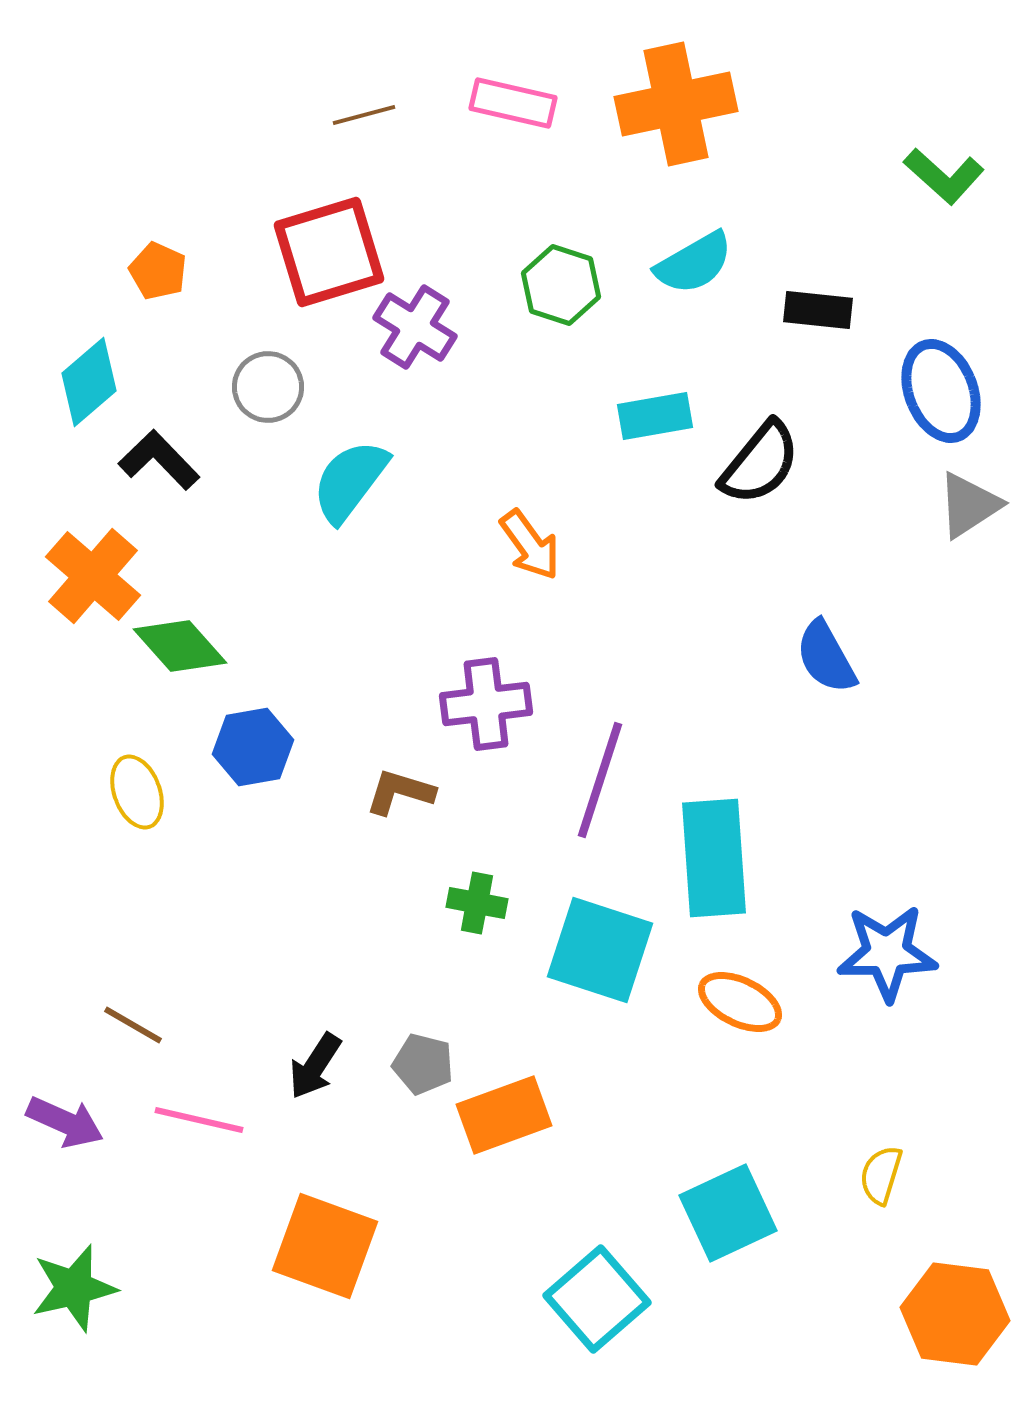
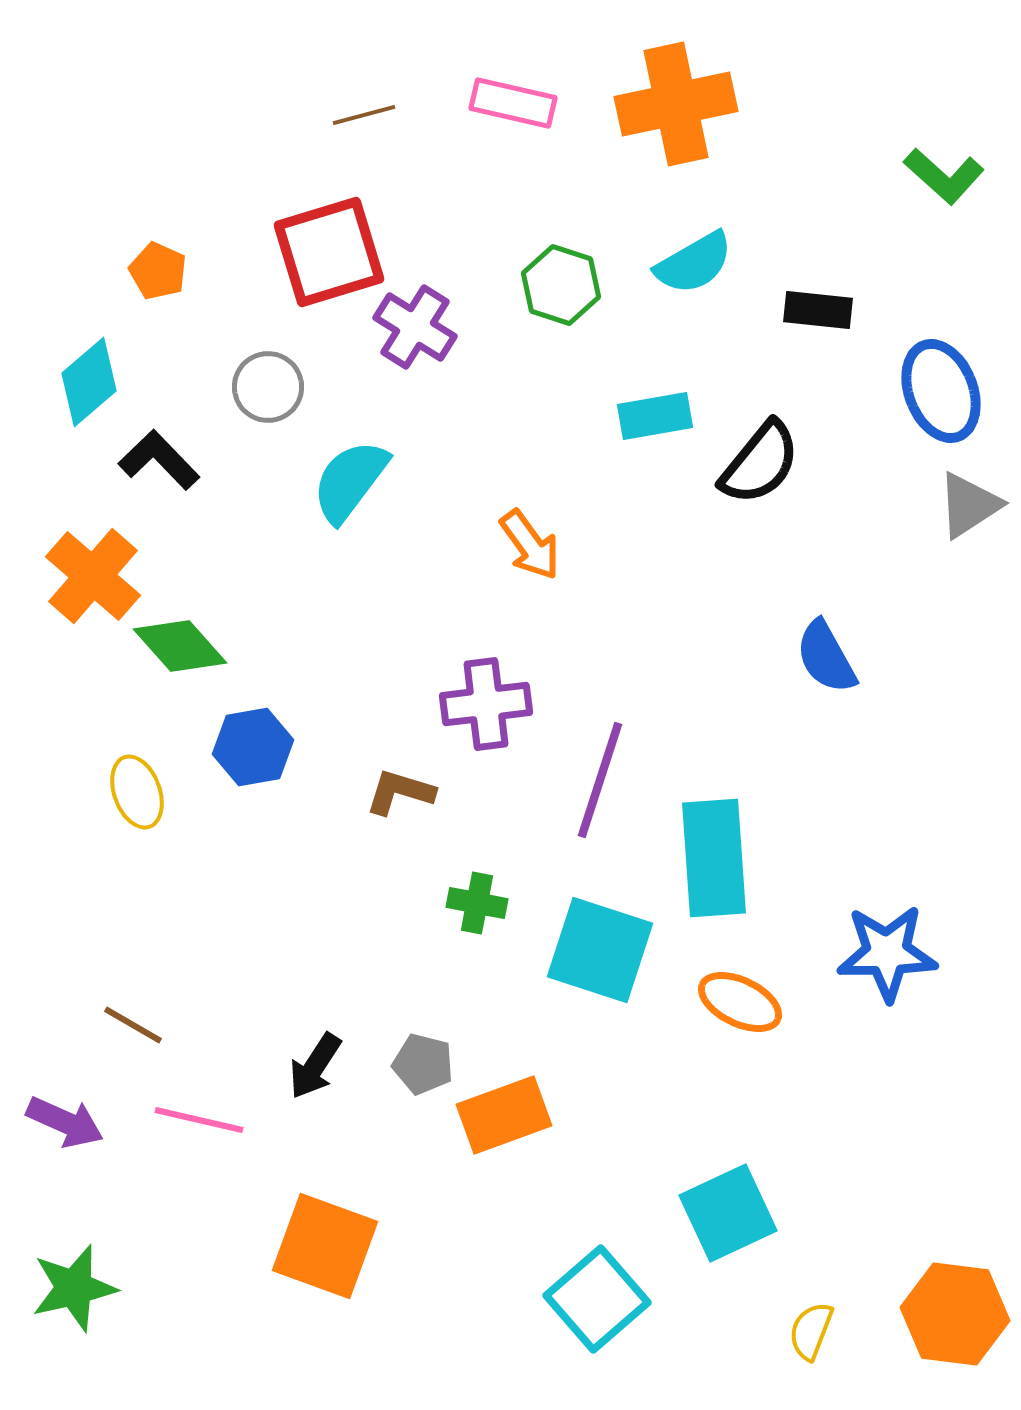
yellow semicircle at (881, 1175): moved 70 px left, 156 px down; rotated 4 degrees clockwise
